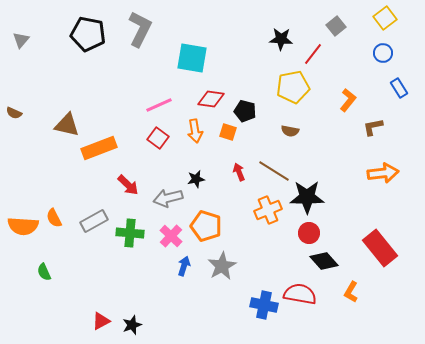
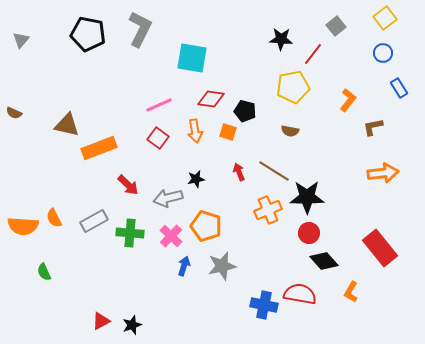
gray star at (222, 266): rotated 16 degrees clockwise
